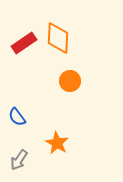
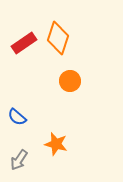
orange diamond: rotated 16 degrees clockwise
blue semicircle: rotated 12 degrees counterclockwise
orange star: moved 1 px left, 1 px down; rotated 15 degrees counterclockwise
